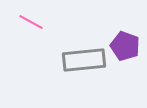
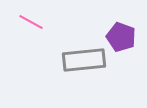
purple pentagon: moved 4 px left, 9 px up
